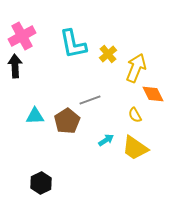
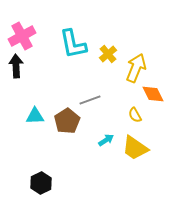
black arrow: moved 1 px right
